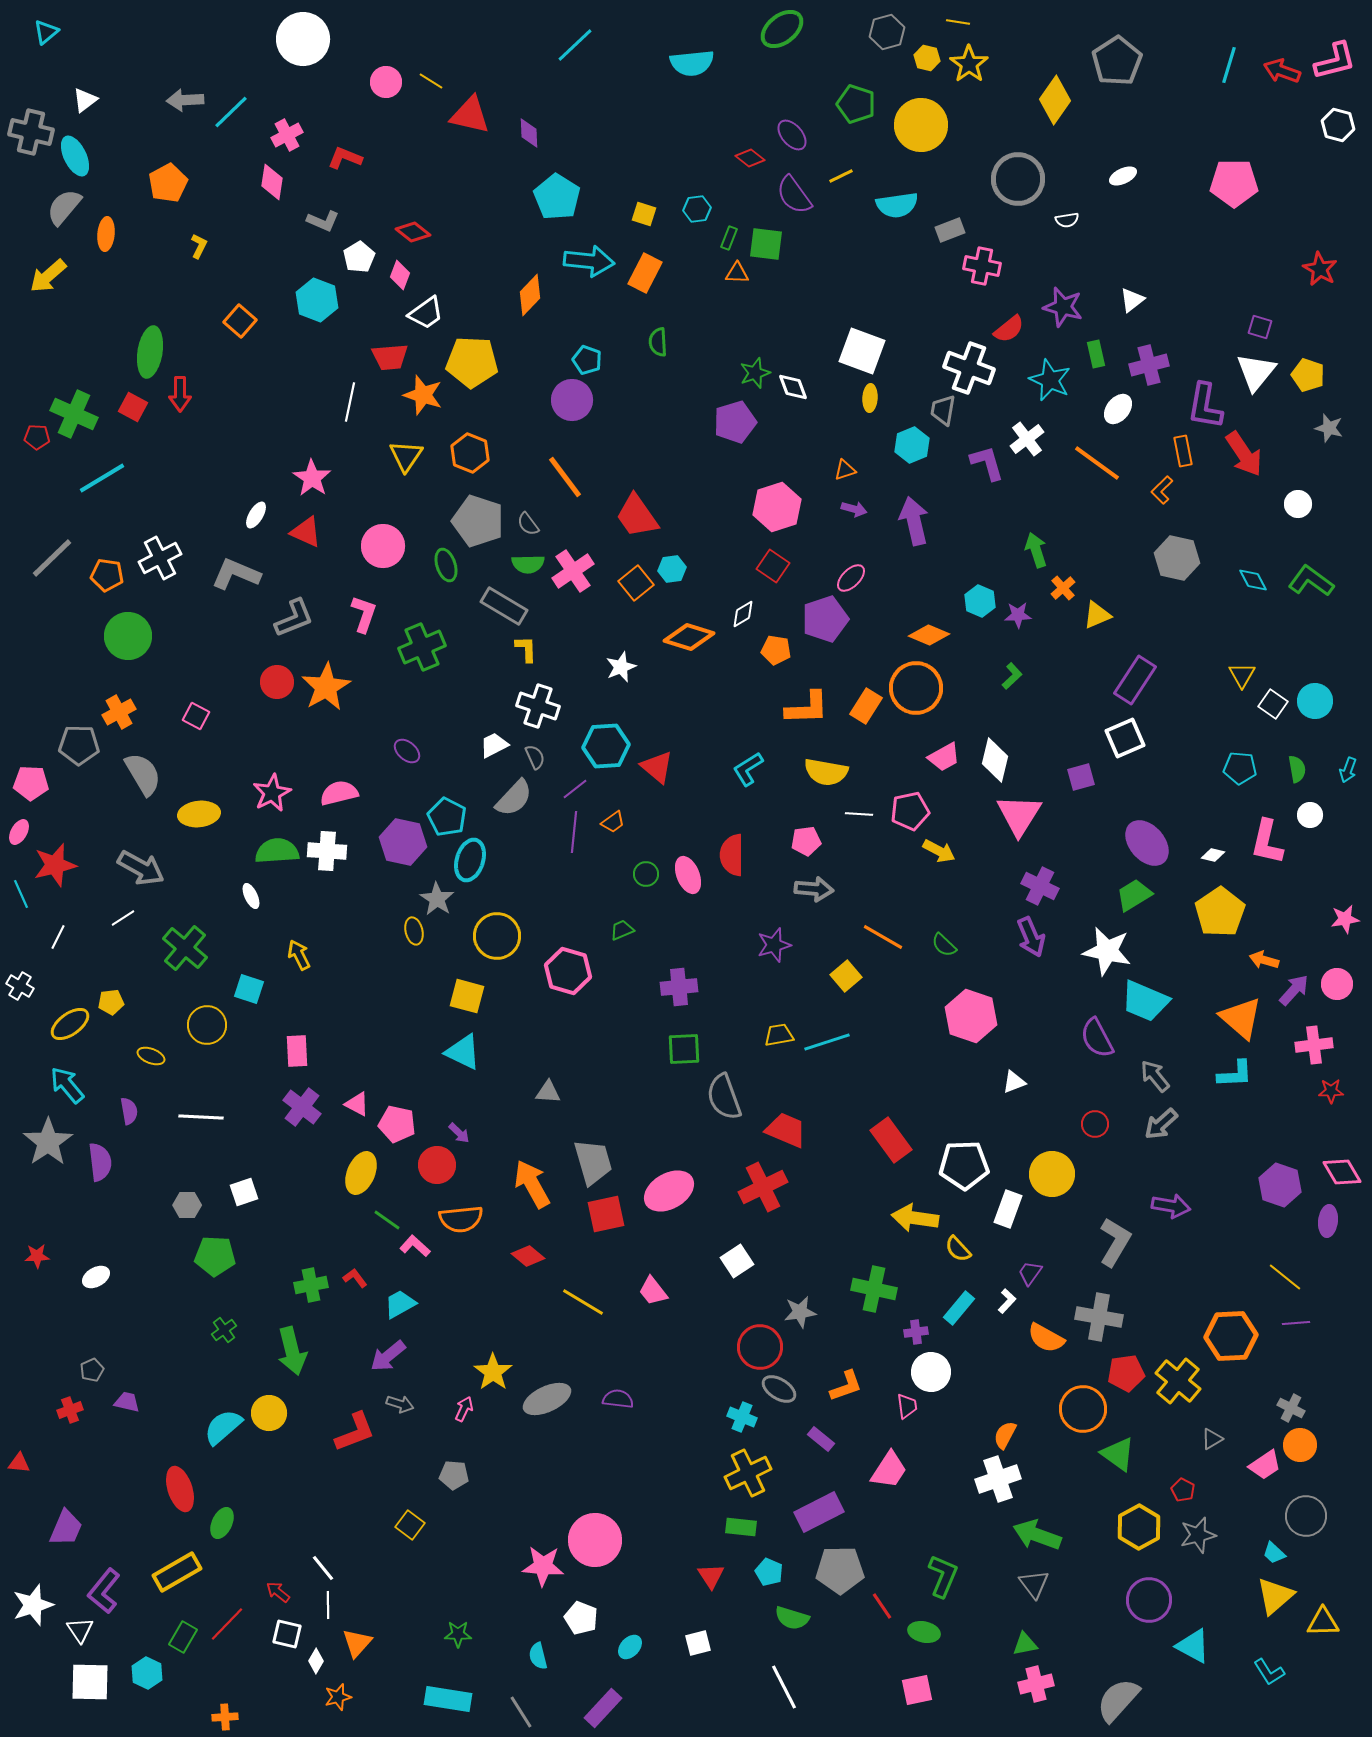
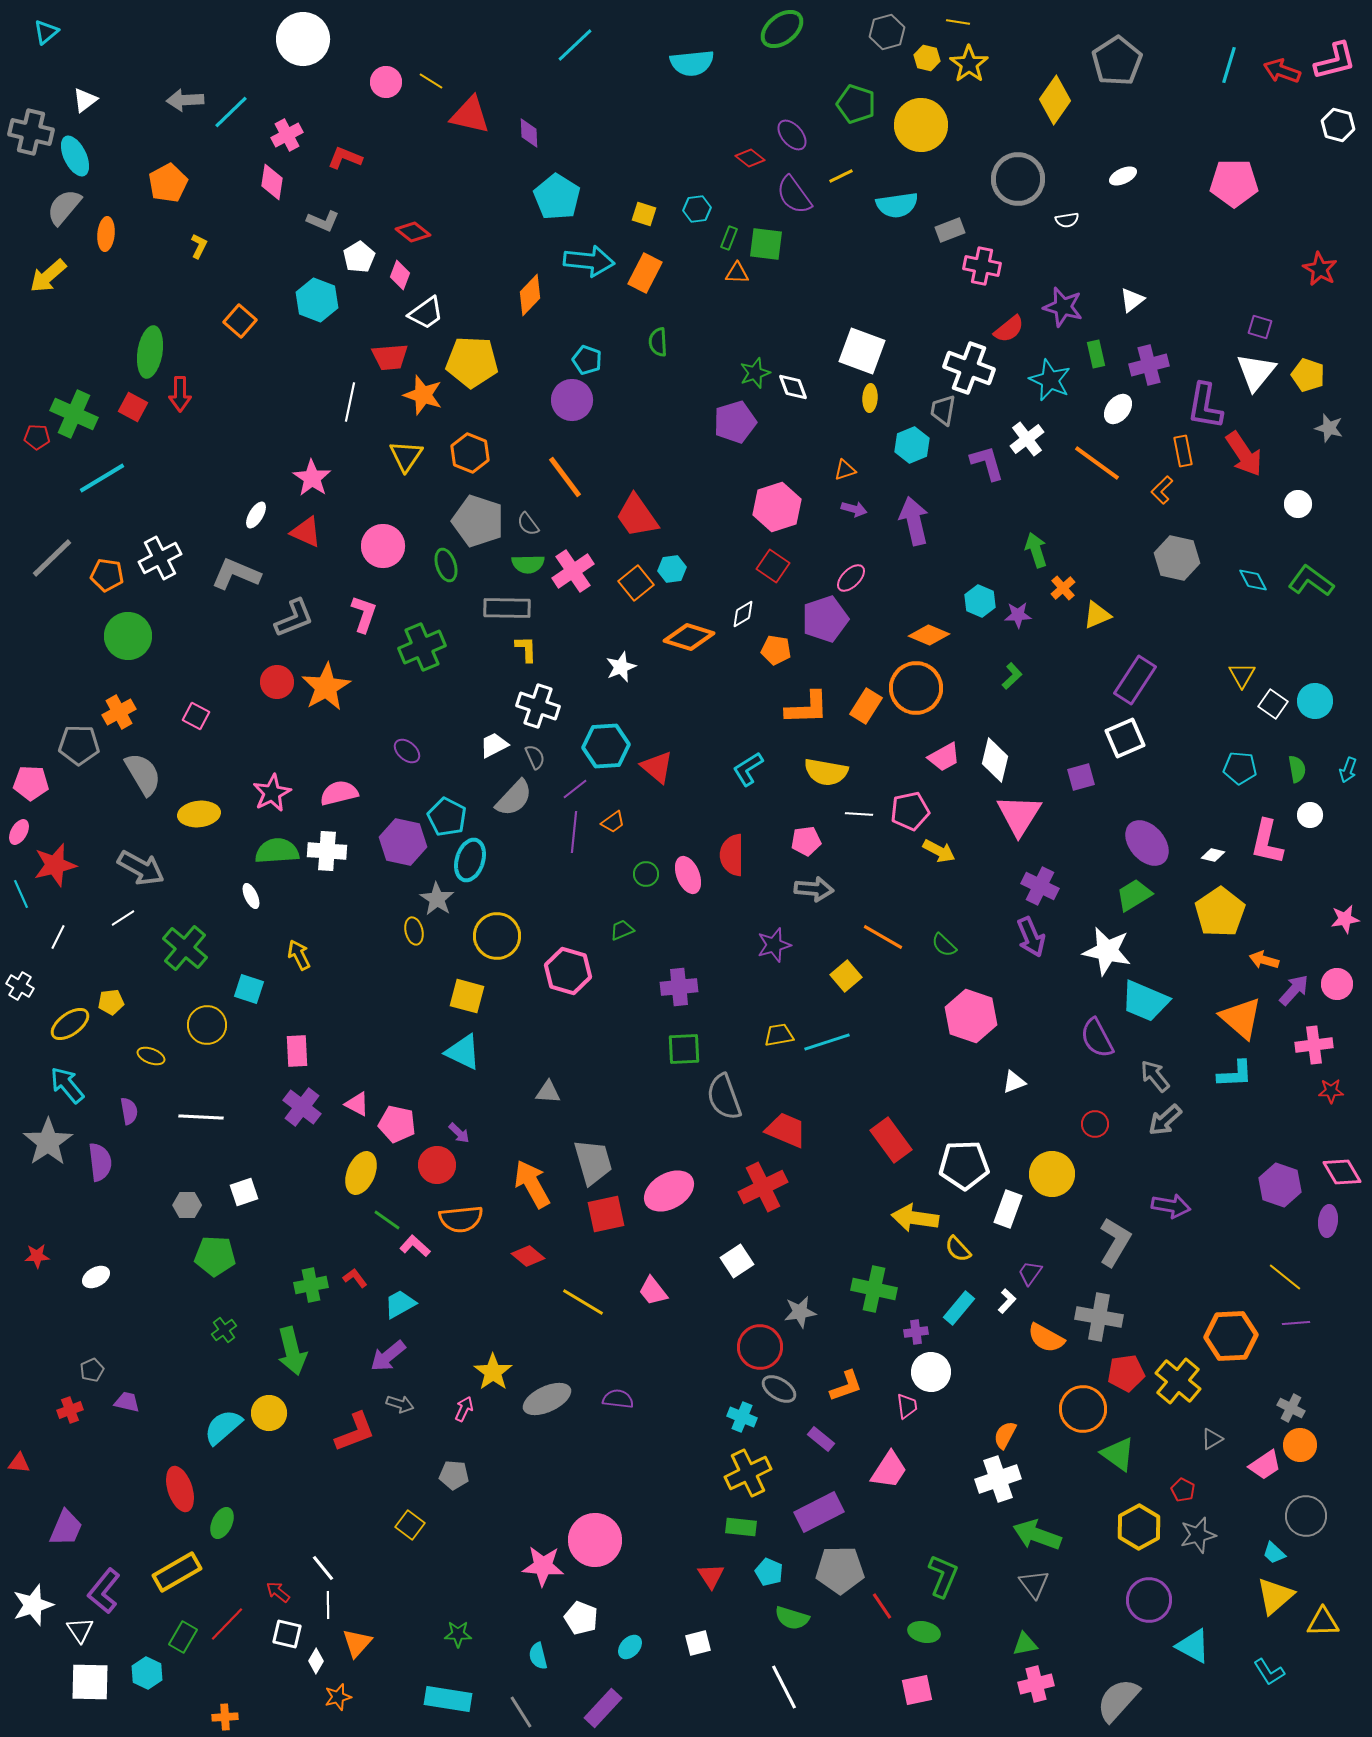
gray rectangle at (504, 606): moved 3 px right, 2 px down; rotated 30 degrees counterclockwise
gray arrow at (1161, 1124): moved 4 px right, 4 px up
